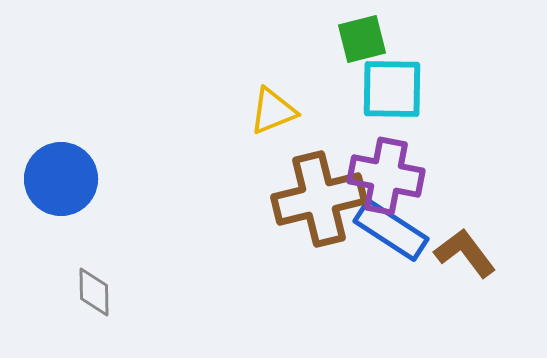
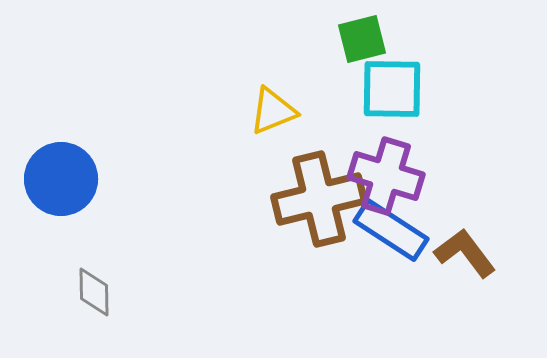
purple cross: rotated 6 degrees clockwise
